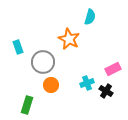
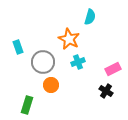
cyan cross: moved 9 px left, 21 px up
